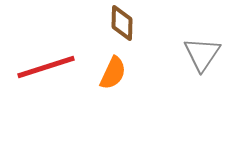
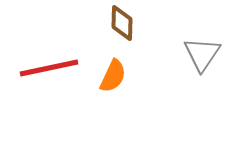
red line: moved 3 px right, 1 px down; rotated 6 degrees clockwise
orange semicircle: moved 3 px down
